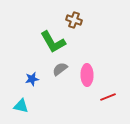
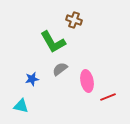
pink ellipse: moved 6 px down; rotated 10 degrees counterclockwise
